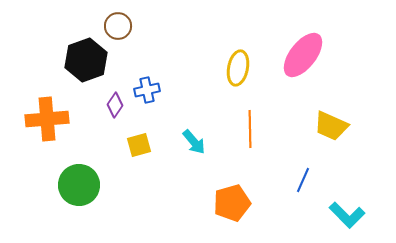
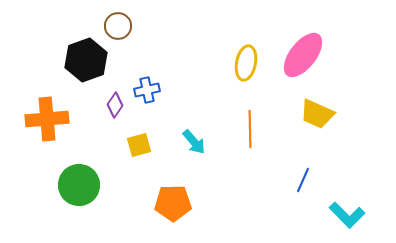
yellow ellipse: moved 8 px right, 5 px up
yellow trapezoid: moved 14 px left, 12 px up
orange pentagon: moved 59 px left; rotated 15 degrees clockwise
